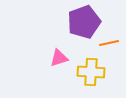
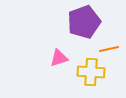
orange line: moved 6 px down
